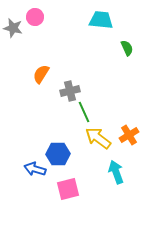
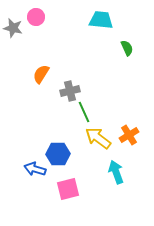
pink circle: moved 1 px right
